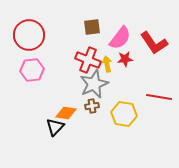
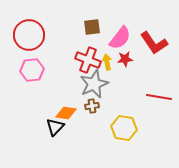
yellow arrow: moved 2 px up
yellow hexagon: moved 14 px down
